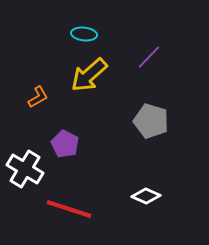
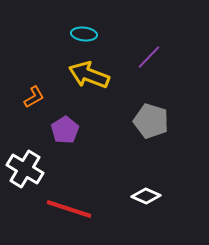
yellow arrow: rotated 63 degrees clockwise
orange L-shape: moved 4 px left
purple pentagon: moved 14 px up; rotated 12 degrees clockwise
